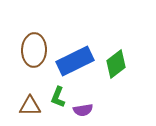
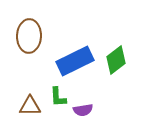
brown ellipse: moved 5 px left, 14 px up
green diamond: moved 4 px up
green L-shape: rotated 25 degrees counterclockwise
